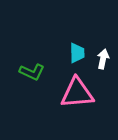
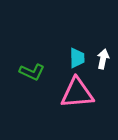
cyan trapezoid: moved 5 px down
